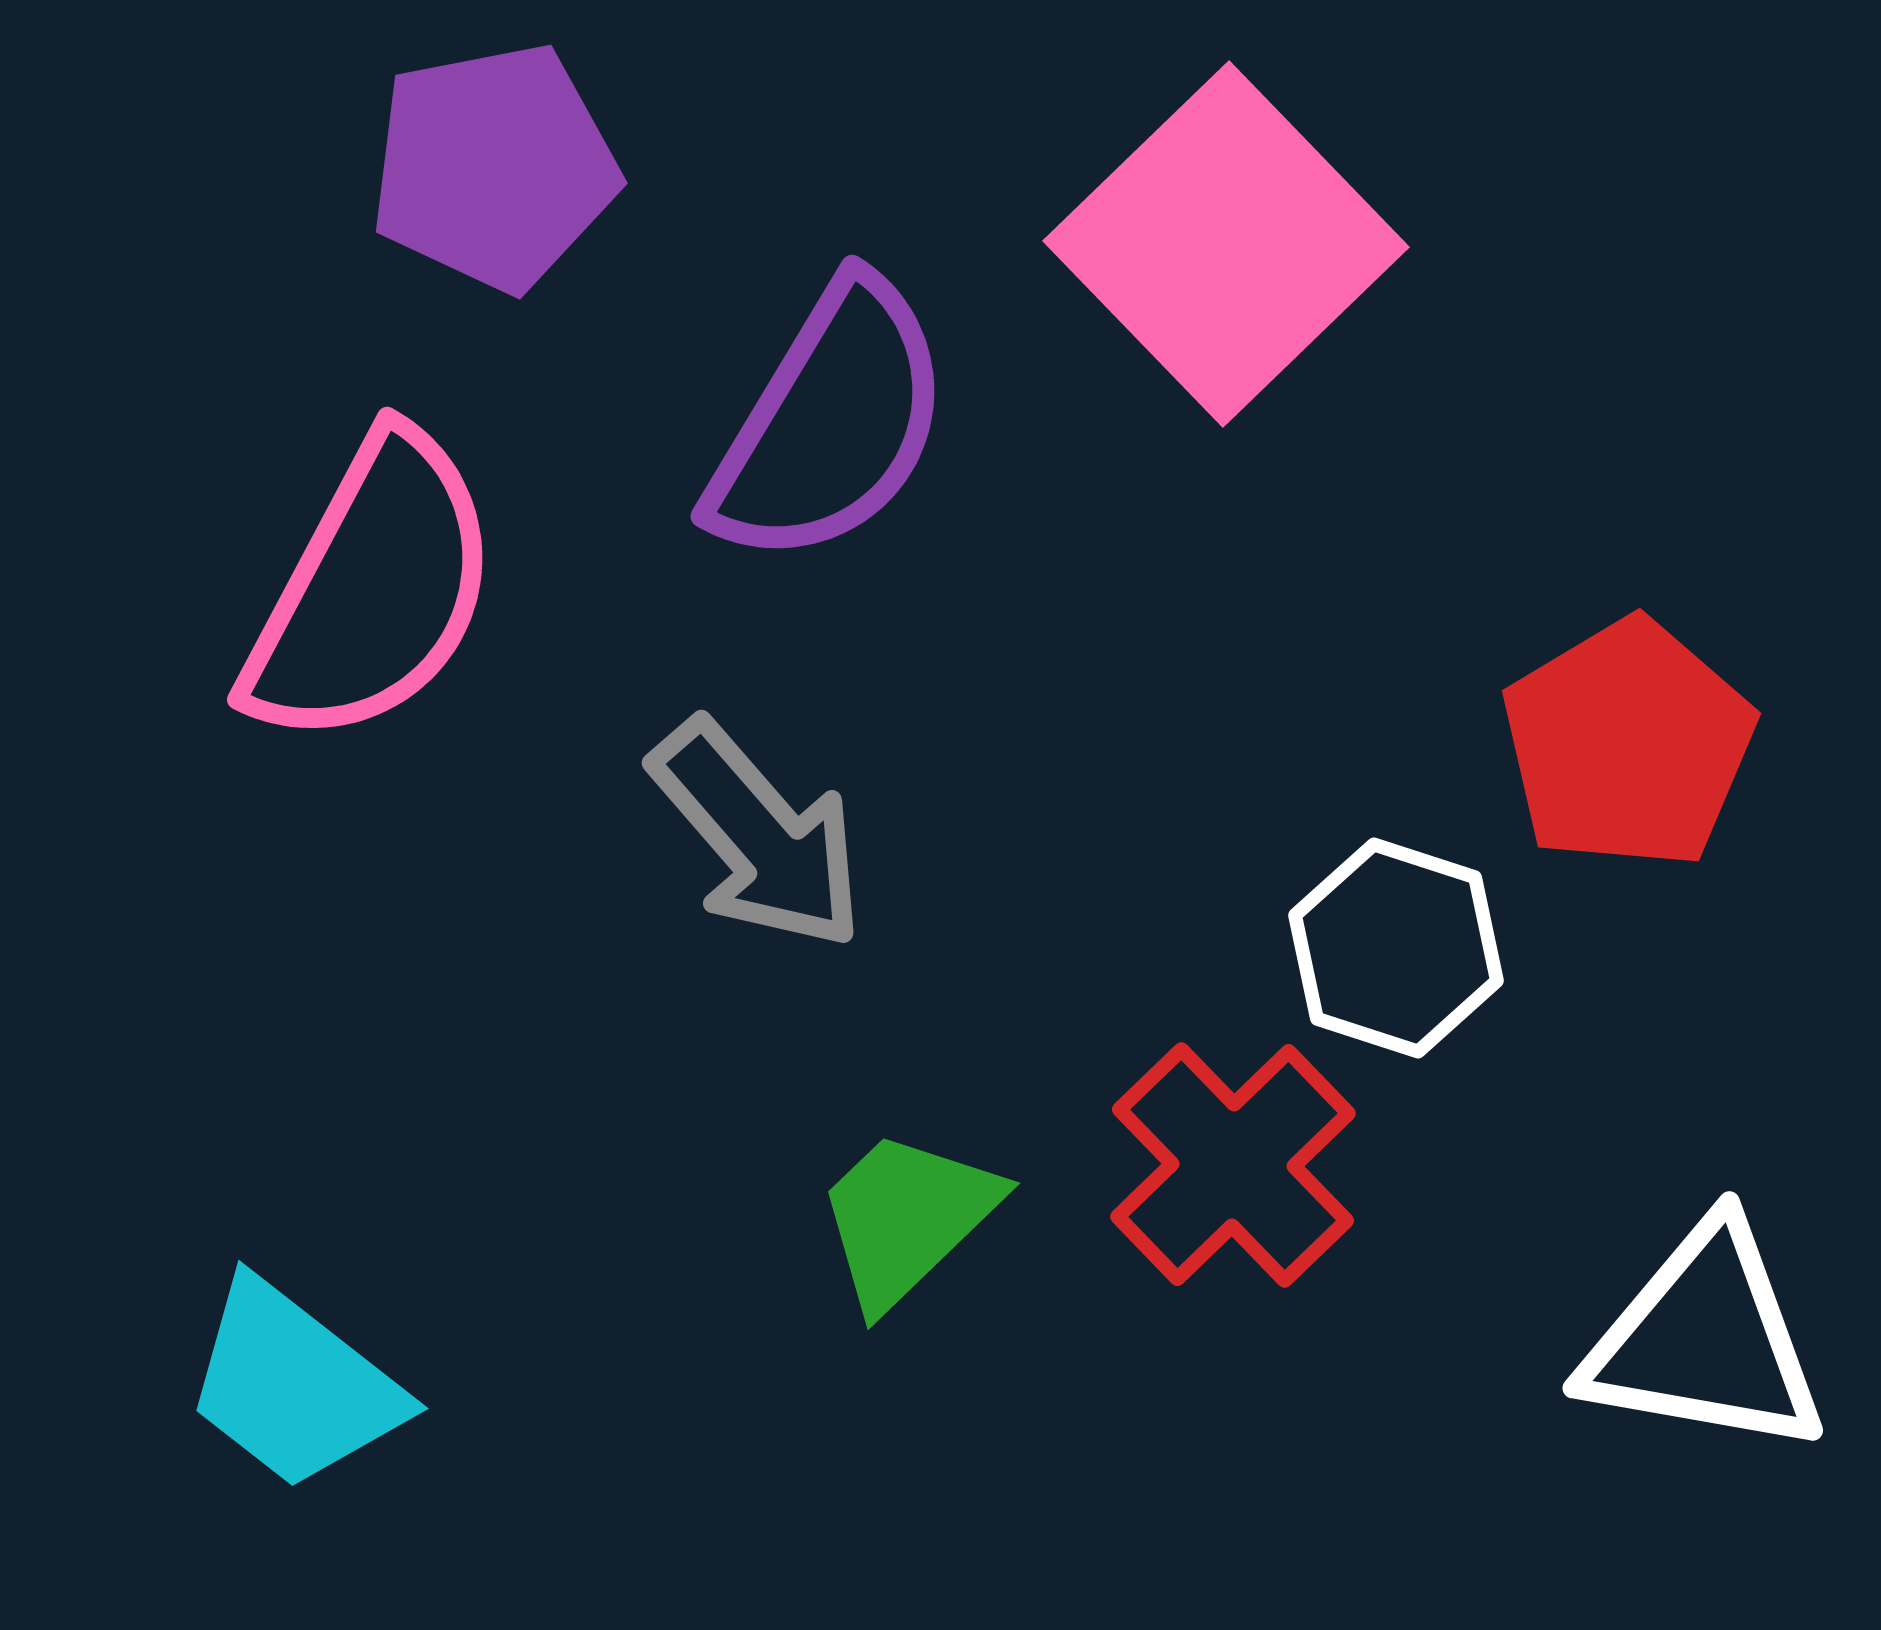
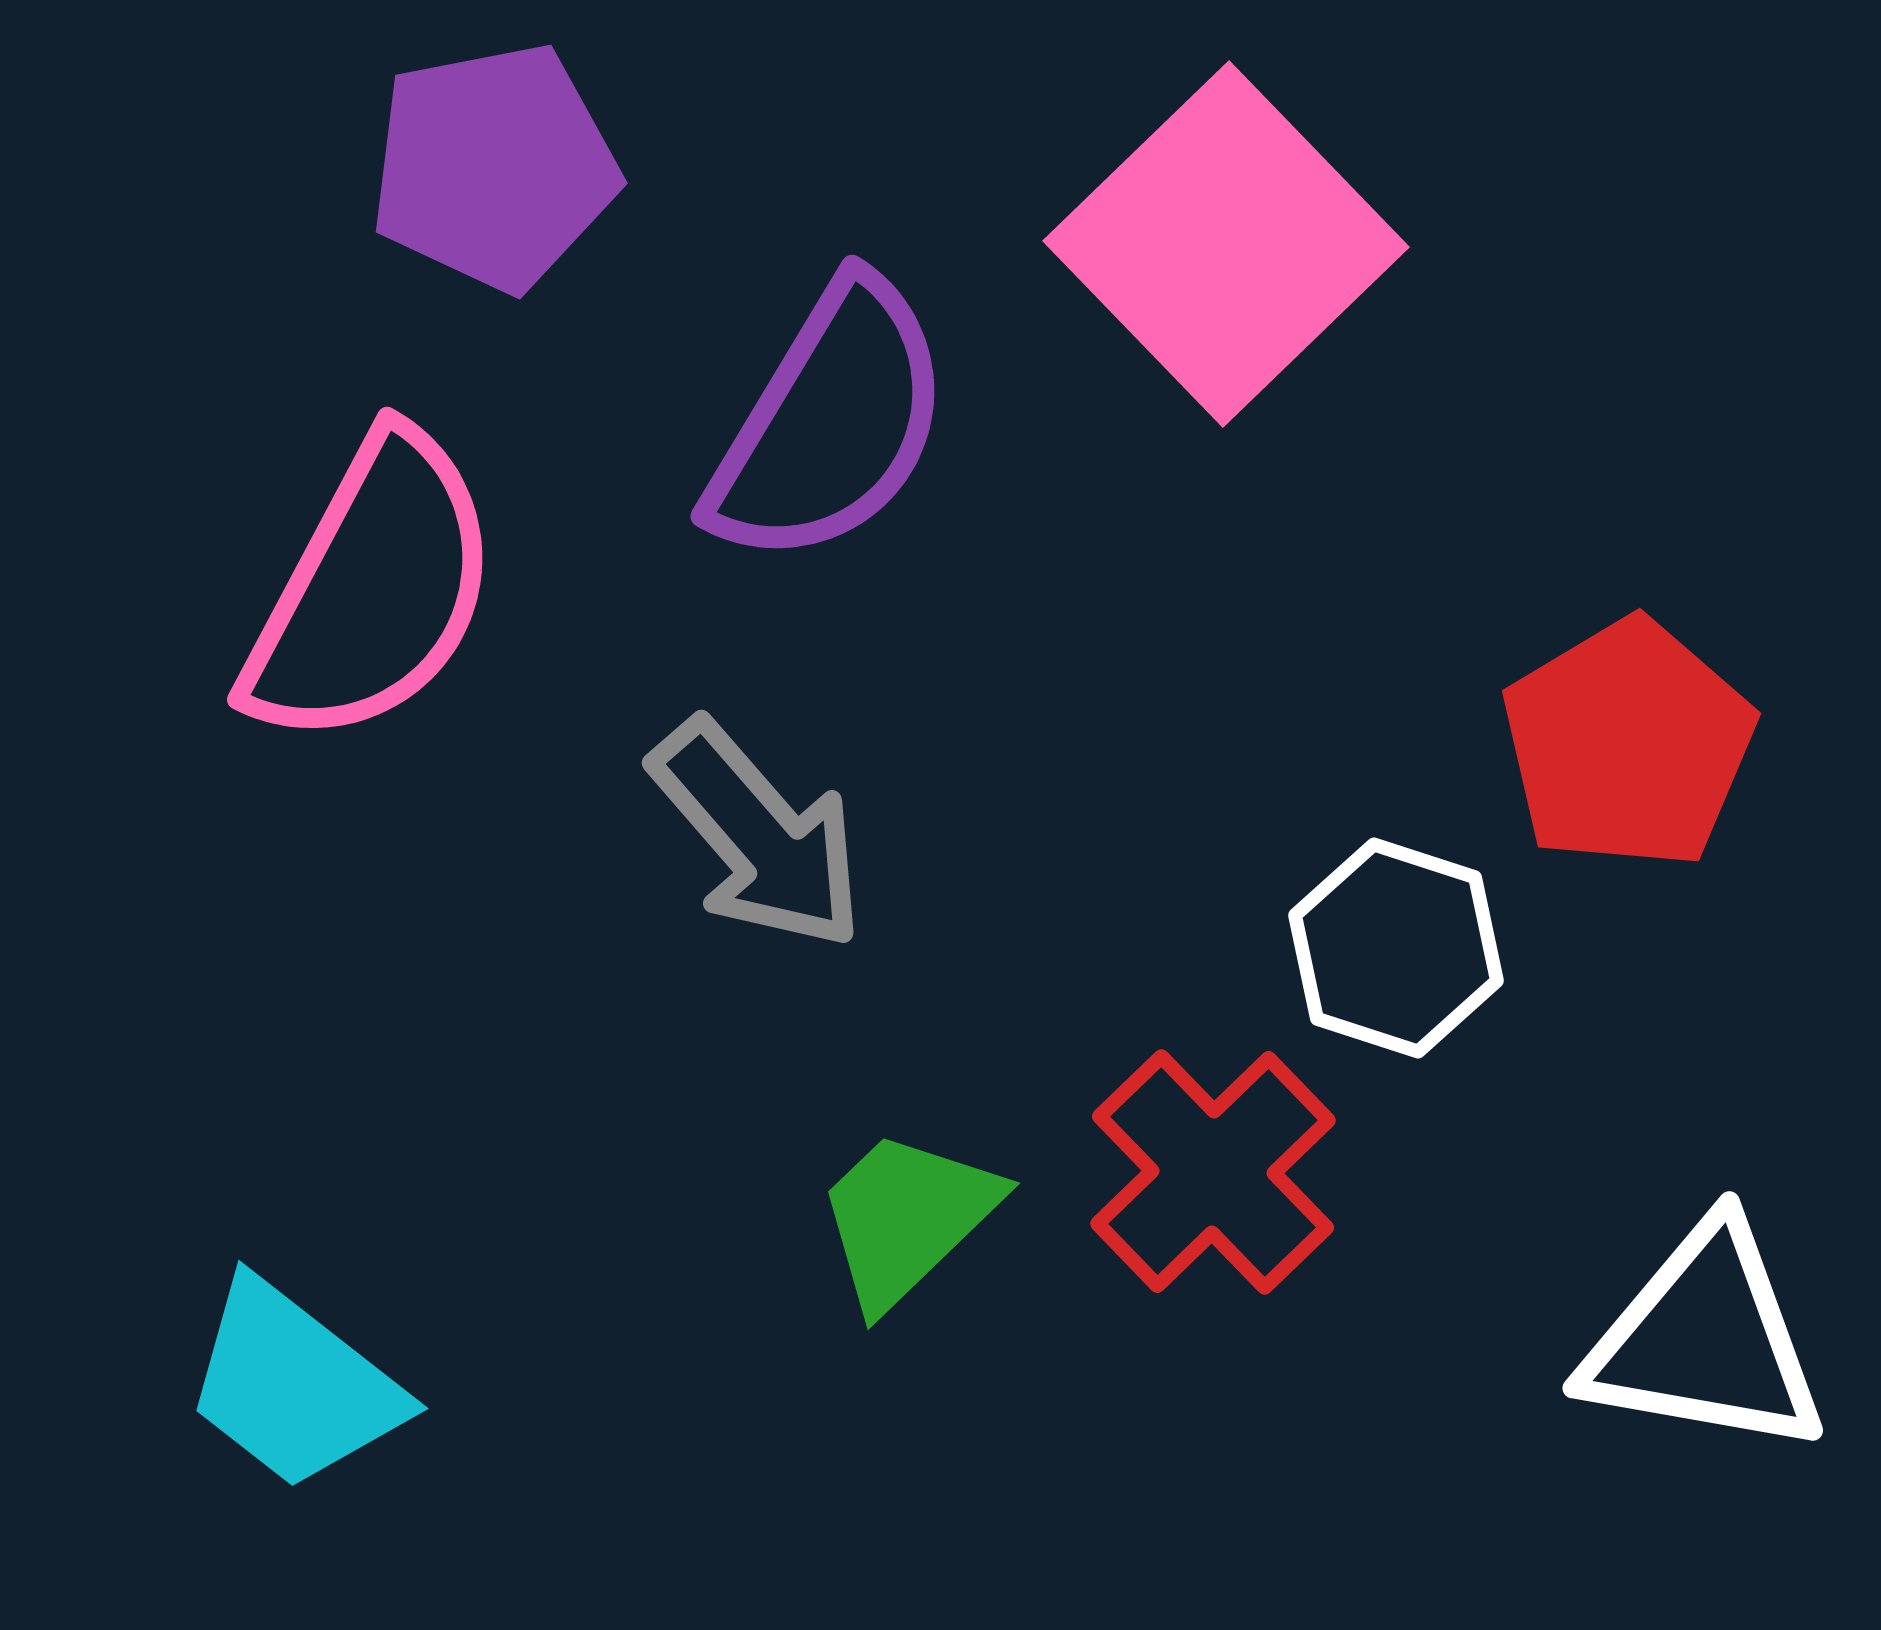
red cross: moved 20 px left, 7 px down
